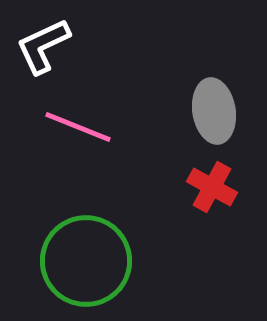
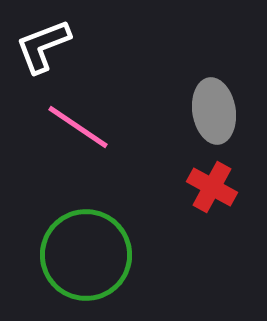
white L-shape: rotated 4 degrees clockwise
pink line: rotated 12 degrees clockwise
green circle: moved 6 px up
